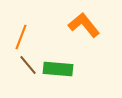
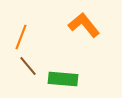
brown line: moved 1 px down
green rectangle: moved 5 px right, 10 px down
